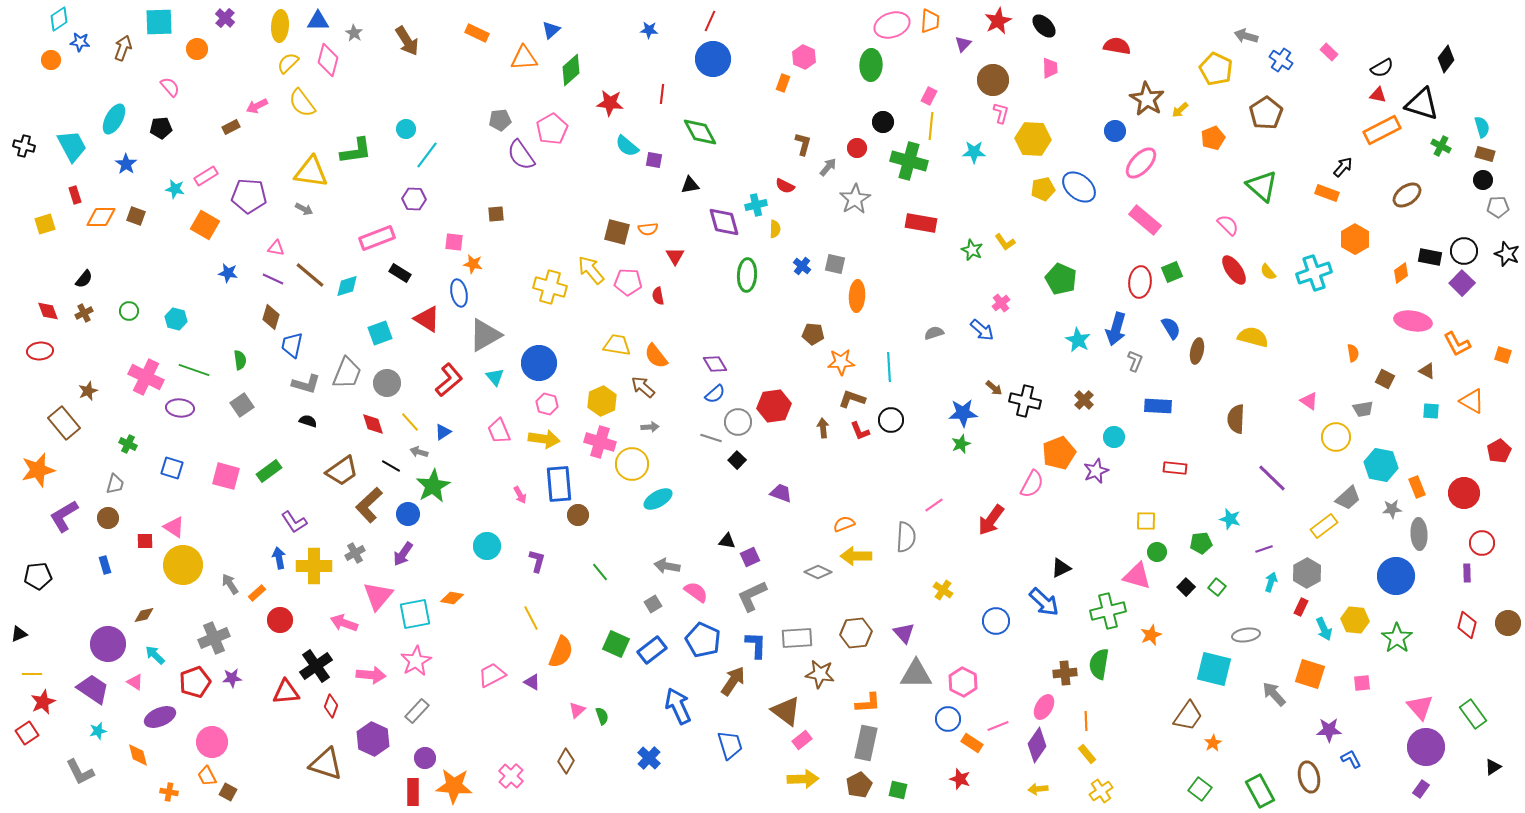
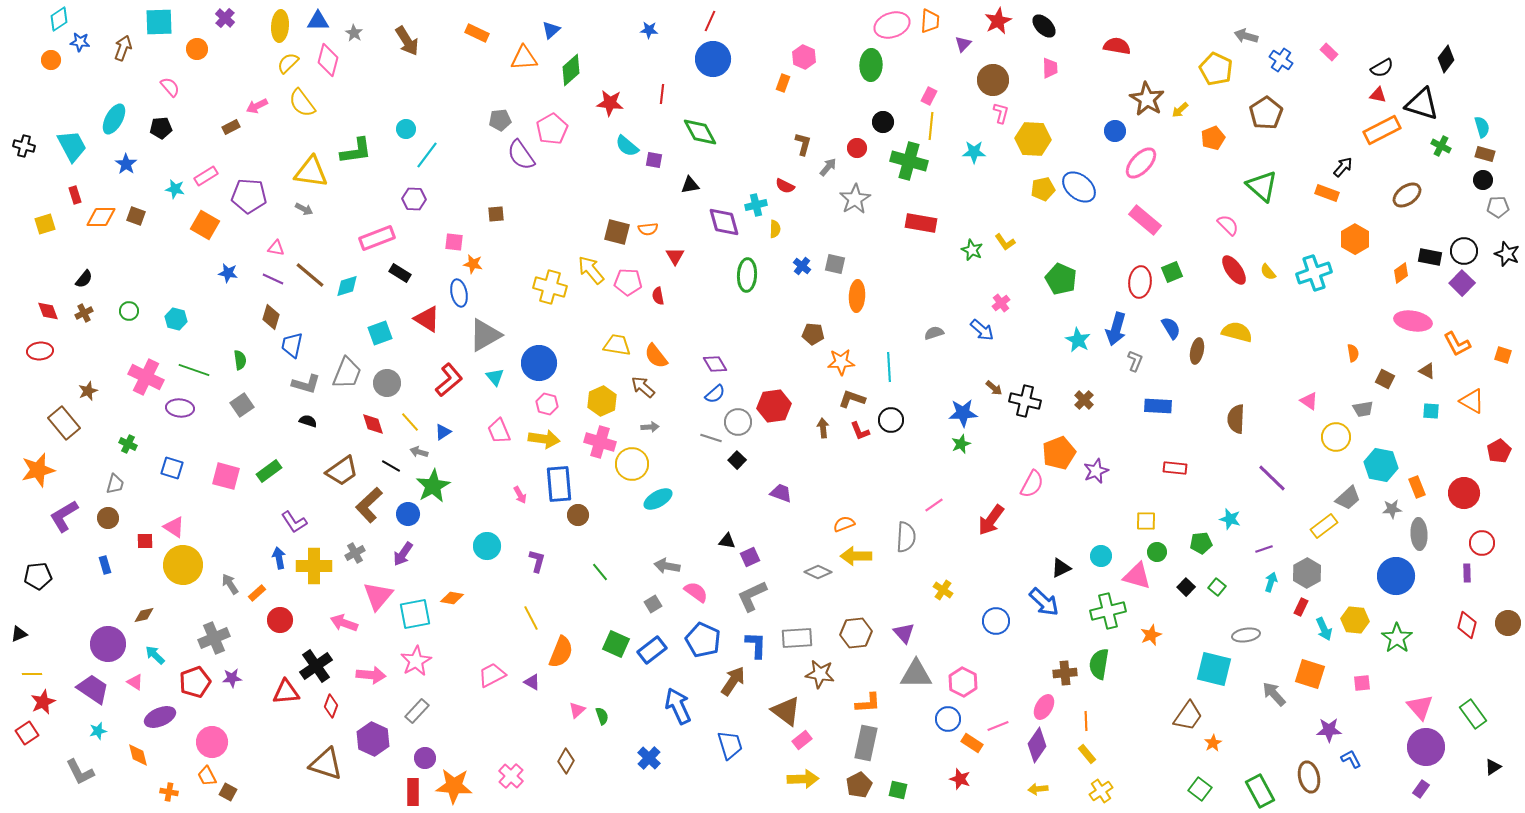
yellow semicircle at (1253, 337): moved 16 px left, 5 px up
cyan circle at (1114, 437): moved 13 px left, 119 px down
